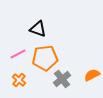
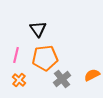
black triangle: rotated 36 degrees clockwise
pink line: moved 2 px left, 1 px down; rotated 49 degrees counterclockwise
